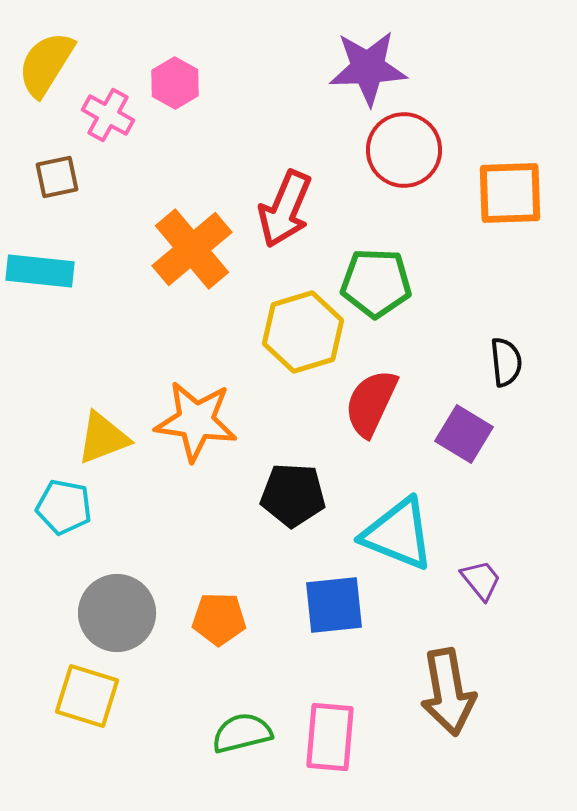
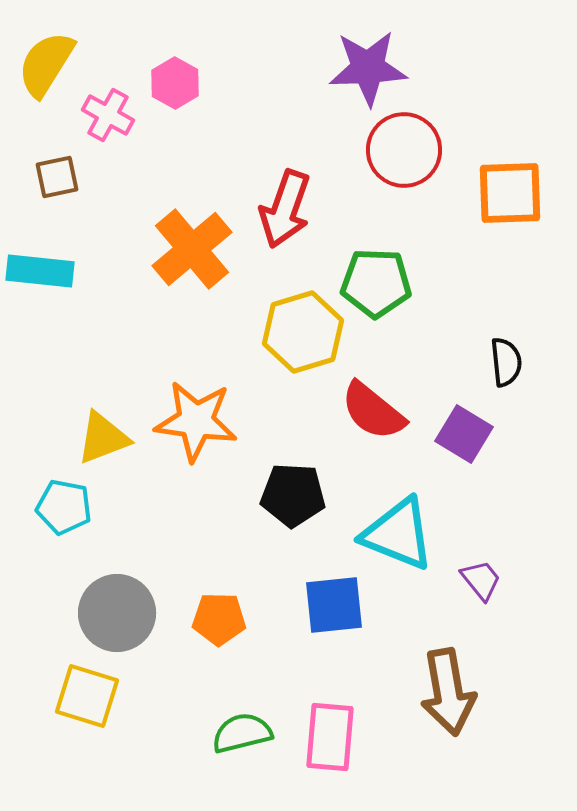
red arrow: rotated 4 degrees counterclockwise
red semicircle: moved 2 px right, 8 px down; rotated 76 degrees counterclockwise
